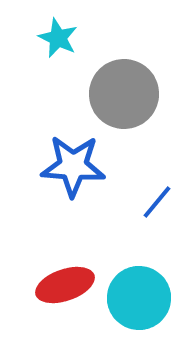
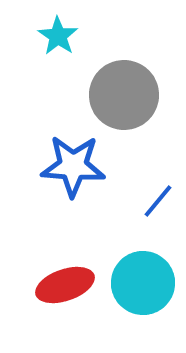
cyan star: moved 2 px up; rotated 9 degrees clockwise
gray circle: moved 1 px down
blue line: moved 1 px right, 1 px up
cyan circle: moved 4 px right, 15 px up
